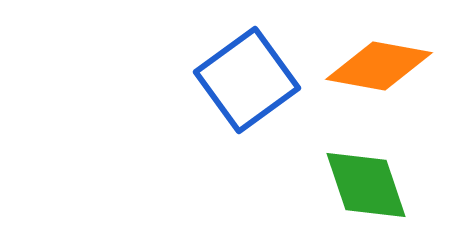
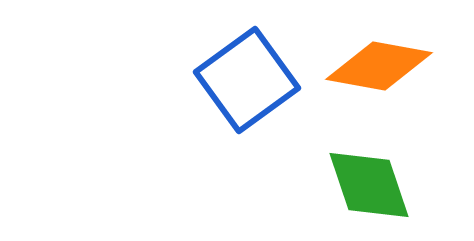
green diamond: moved 3 px right
